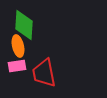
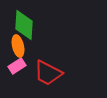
pink rectangle: rotated 24 degrees counterclockwise
red trapezoid: moved 4 px right; rotated 52 degrees counterclockwise
